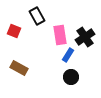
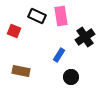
black rectangle: rotated 36 degrees counterclockwise
pink rectangle: moved 1 px right, 19 px up
blue rectangle: moved 9 px left
brown rectangle: moved 2 px right, 3 px down; rotated 18 degrees counterclockwise
